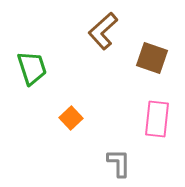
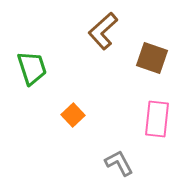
orange square: moved 2 px right, 3 px up
gray L-shape: rotated 28 degrees counterclockwise
